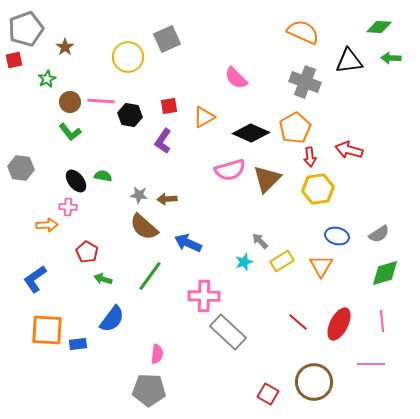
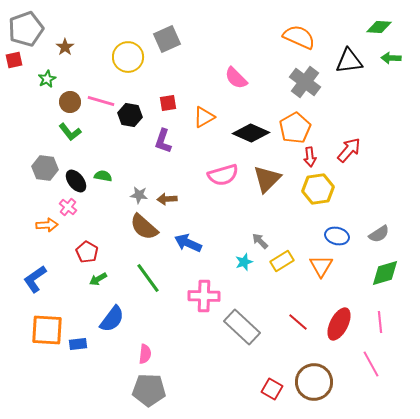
orange semicircle at (303, 32): moved 4 px left, 5 px down
gray cross at (305, 82): rotated 16 degrees clockwise
pink line at (101, 101): rotated 12 degrees clockwise
red square at (169, 106): moved 1 px left, 3 px up
purple L-shape at (163, 141): rotated 15 degrees counterclockwise
red arrow at (349, 150): rotated 116 degrees clockwise
gray hexagon at (21, 168): moved 24 px right
pink semicircle at (230, 170): moved 7 px left, 5 px down
pink cross at (68, 207): rotated 36 degrees clockwise
green line at (150, 276): moved 2 px left, 2 px down; rotated 72 degrees counterclockwise
green arrow at (103, 279): moved 5 px left; rotated 48 degrees counterclockwise
pink line at (382, 321): moved 2 px left, 1 px down
gray rectangle at (228, 332): moved 14 px right, 5 px up
pink semicircle at (157, 354): moved 12 px left
pink line at (371, 364): rotated 60 degrees clockwise
red square at (268, 394): moved 4 px right, 5 px up
